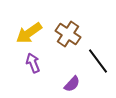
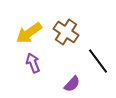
brown cross: moved 2 px left, 2 px up
